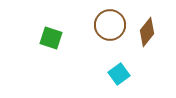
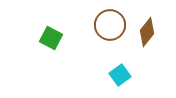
green square: rotated 10 degrees clockwise
cyan square: moved 1 px right, 1 px down
